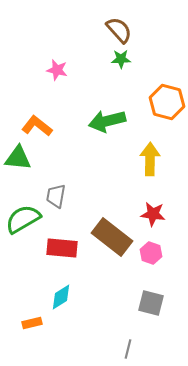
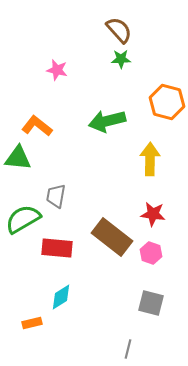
red rectangle: moved 5 px left
